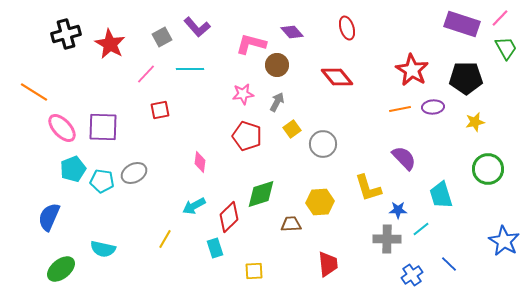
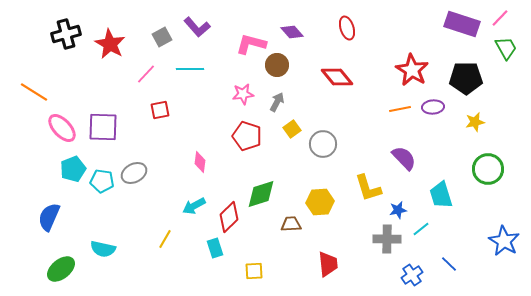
blue star at (398, 210): rotated 12 degrees counterclockwise
